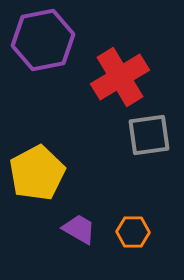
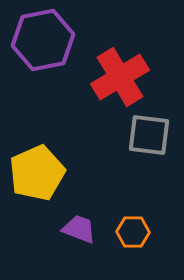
gray square: rotated 15 degrees clockwise
yellow pentagon: rotated 4 degrees clockwise
purple trapezoid: rotated 9 degrees counterclockwise
